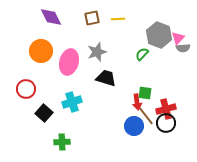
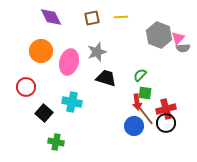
yellow line: moved 3 px right, 2 px up
green semicircle: moved 2 px left, 21 px down
red circle: moved 2 px up
cyan cross: rotated 30 degrees clockwise
green cross: moved 6 px left; rotated 14 degrees clockwise
